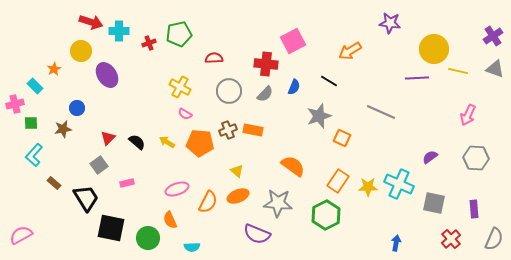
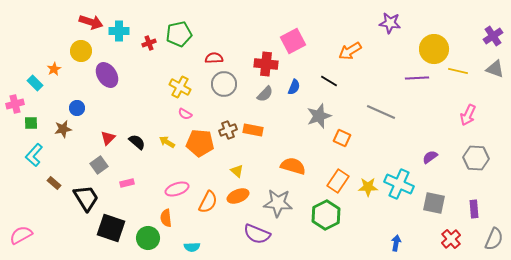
cyan rectangle at (35, 86): moved 3 px up
gray circle at (229, 91): moved 5 px left, 7 px up
orange semicircle at (293, 166): rotated 20 degrees counterclockwise
orange semicircle at (170, 220): moved 4 px left, 2 px up; rotated 18 degrees clockwise
black square at (111, 228): rotated 8 degrees clockwise
